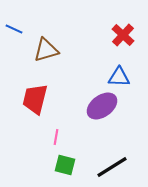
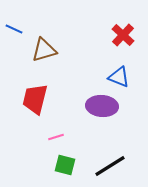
brown triangle: moved 2 px left
blue triangle: rotated 20 degrees clockwise
purple ellipse: rotated 40 degrees clockwise
pink line: rotated 63 degrees clockwise
black line: moved 2 px left, 1 px up
